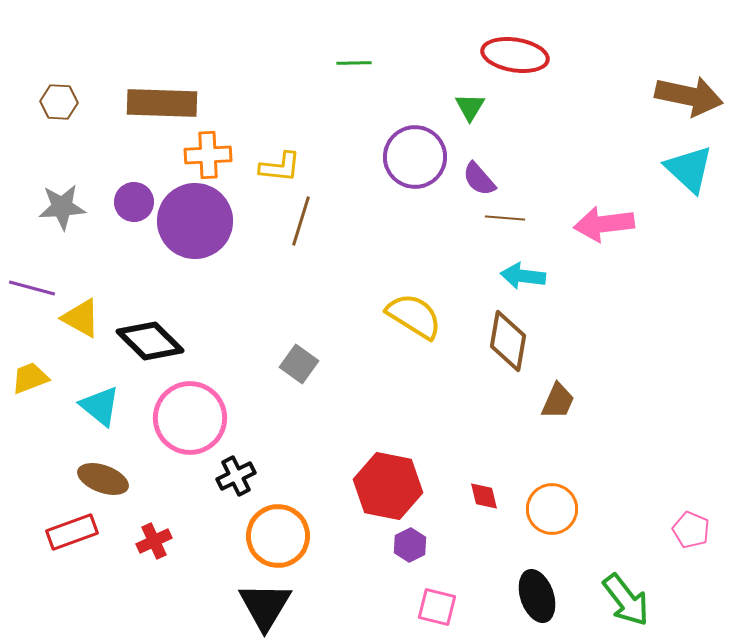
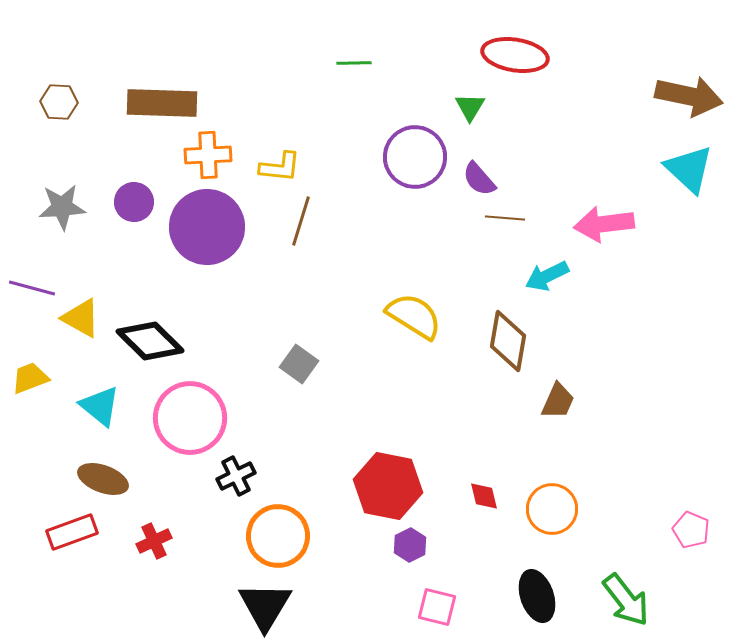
purple circle at (195, 221): moved 12 px right, 6 px down
cyan arrow at (523, 276): moved 24 px right; rotated 33 degrees counterclockwise
